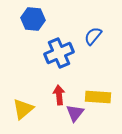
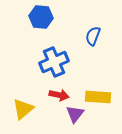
blue hexagon: moved 8 px right, 2 px up
blue semicircle: rotated 18 degrees counterclockwise
blue cross: moved 5 px left, 9 px down
red arrow: rotated 108 degrees clockwise
purple triangle: moved 1 px down
